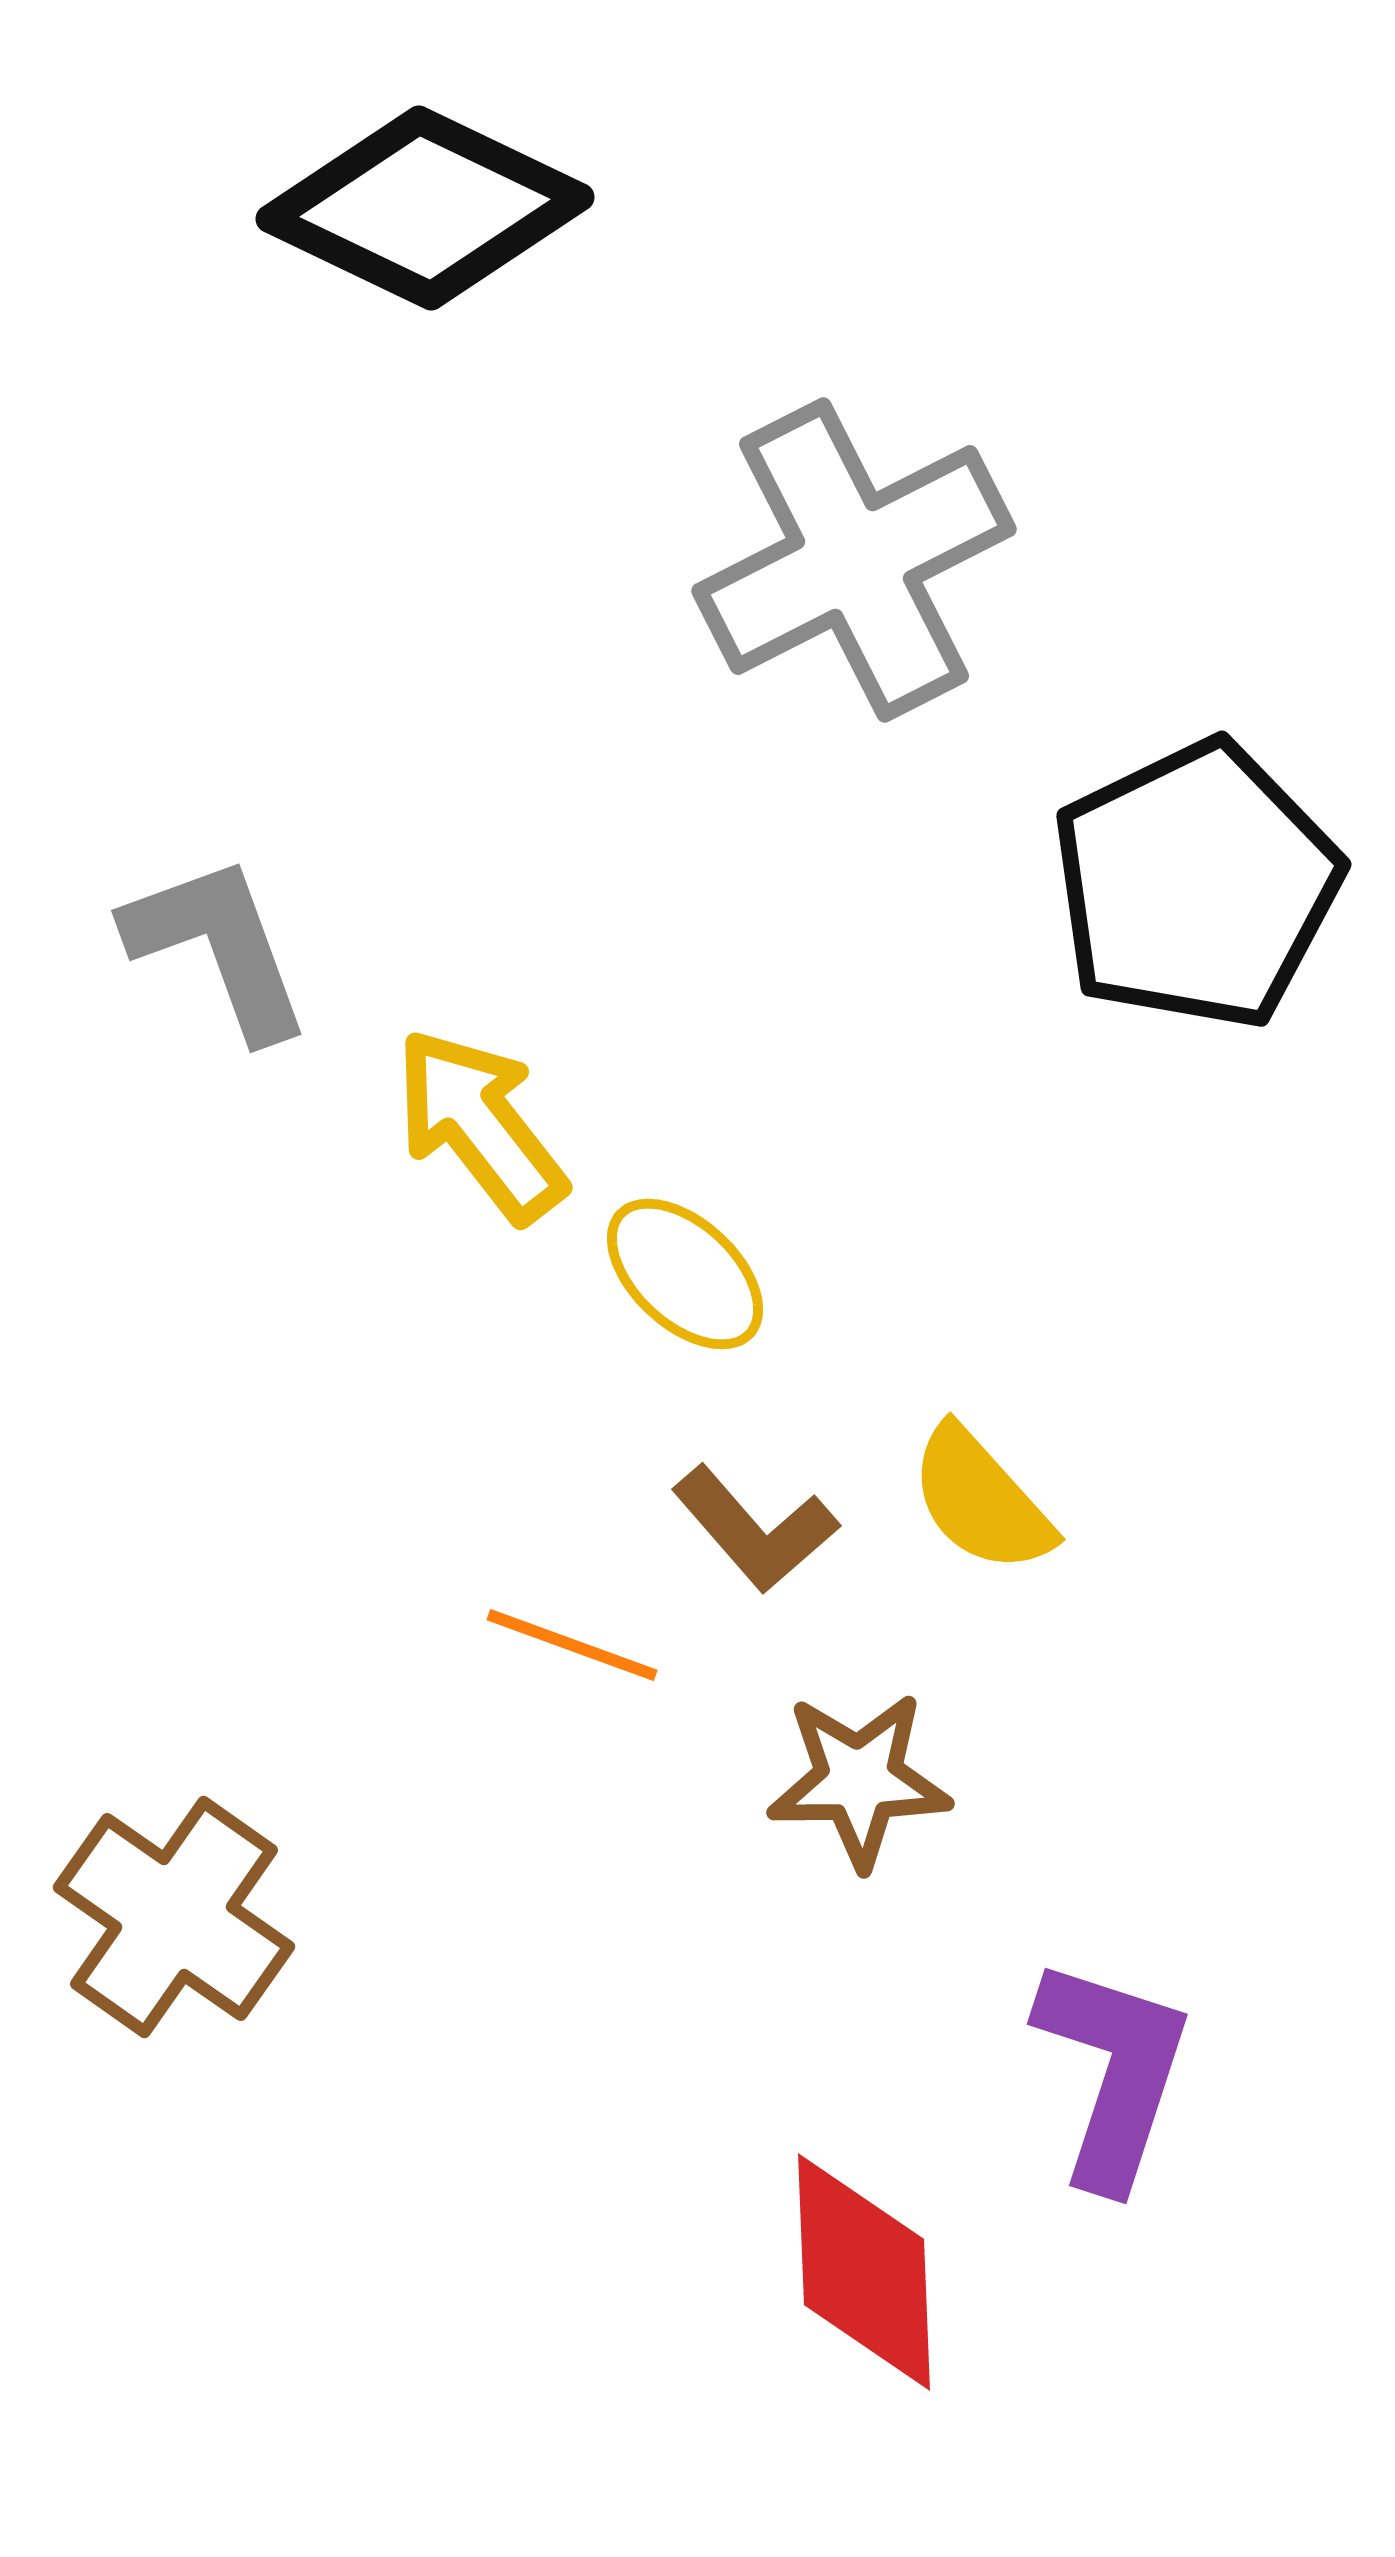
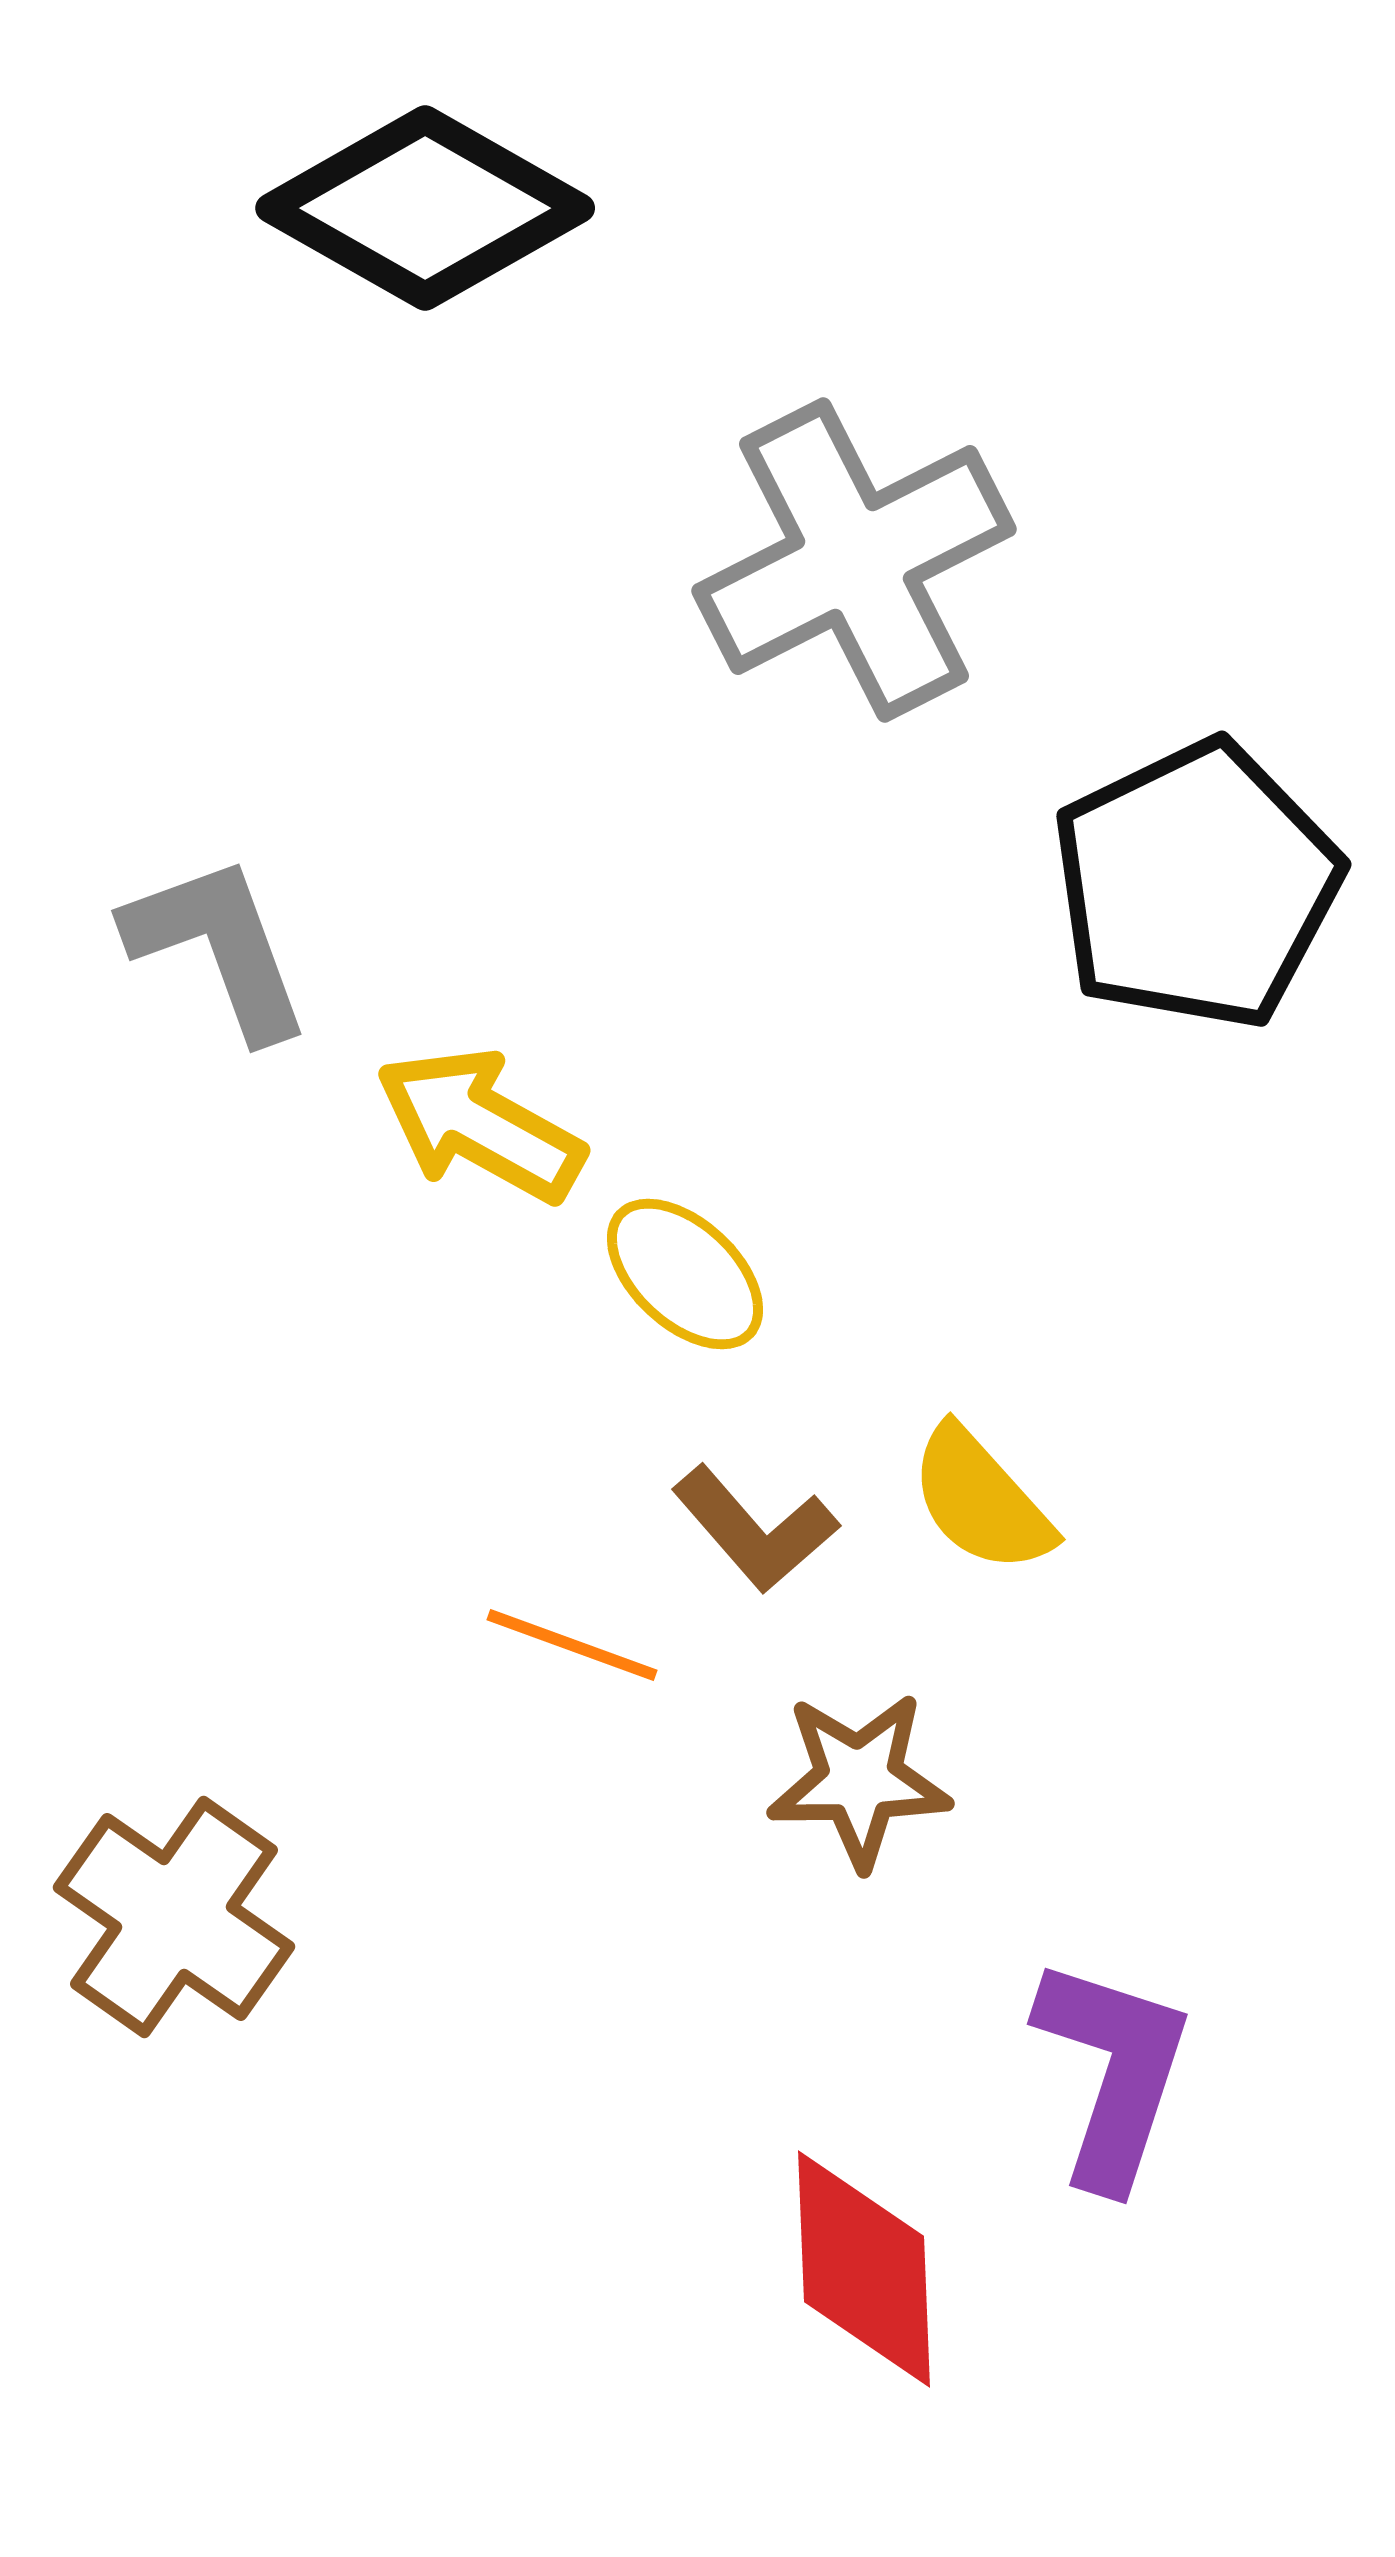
black diamond: rotated 4 degrees clockwise
yellow arrow: rotated 23 degrees counterclockwise
red diamond: moved 3 px up
